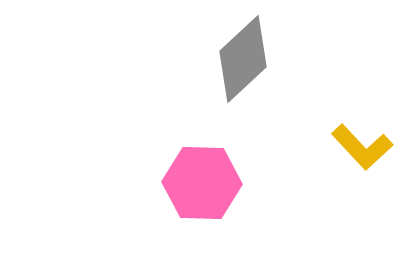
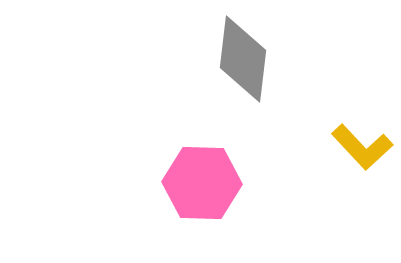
gray diamond: rotated 40 degrees counterclockwise
